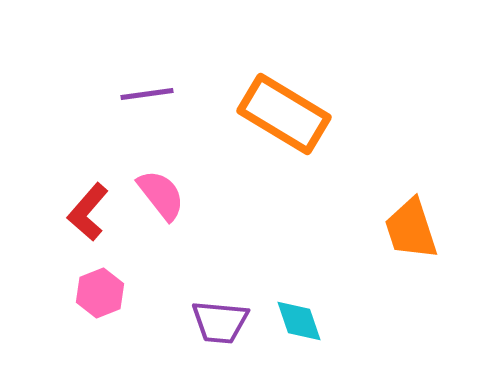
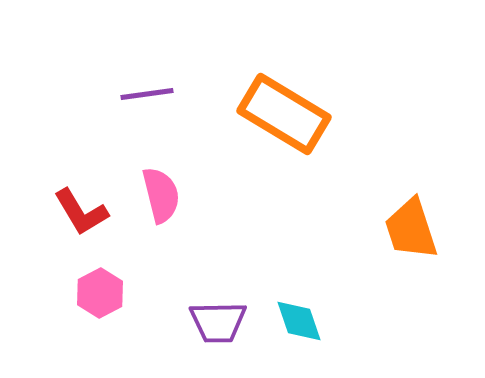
pink semicircle: rotated 24 degrees clockwise
red L-shape: moved 7 px left; rotated 72 degrees counterclockwise
pink hexagon: rotated 6 degrees counterclockwise
purple trapezoid: moved 2 px left; rotated 6 degrees counterclockwise
